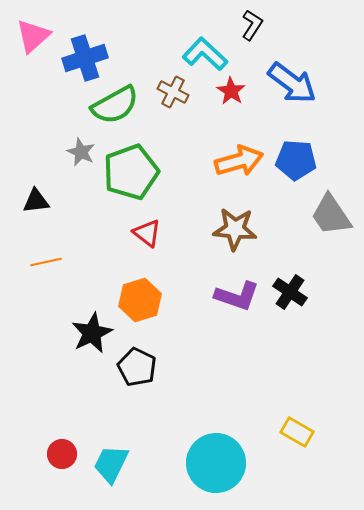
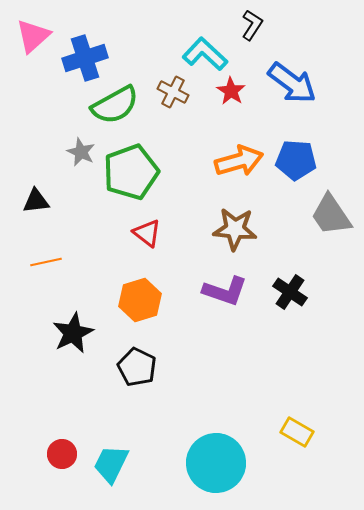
purple L-shape: moved 12 px left, 5 px up
black star: moved 19 px left
